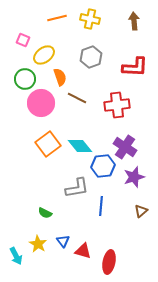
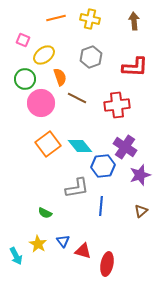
orange line: moved 1 px left
purple star: moved 6 px right, 2 px up
red ellipse: moved 2 px left, 2 px down
